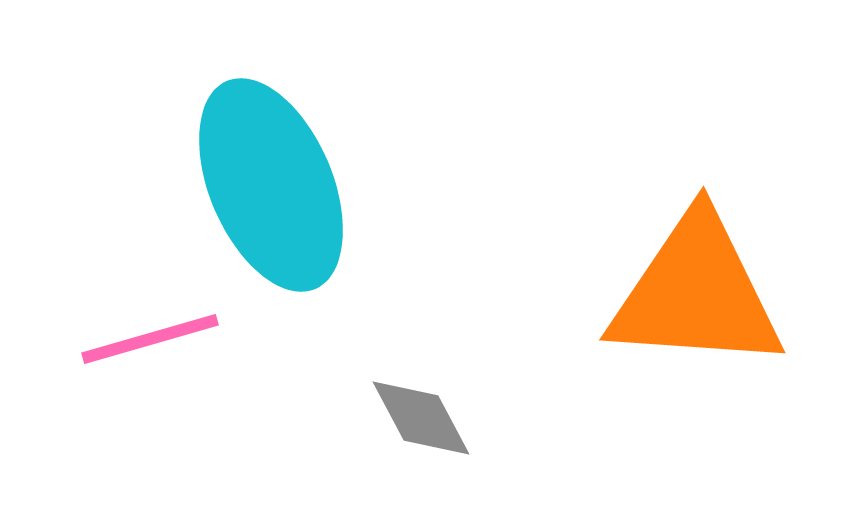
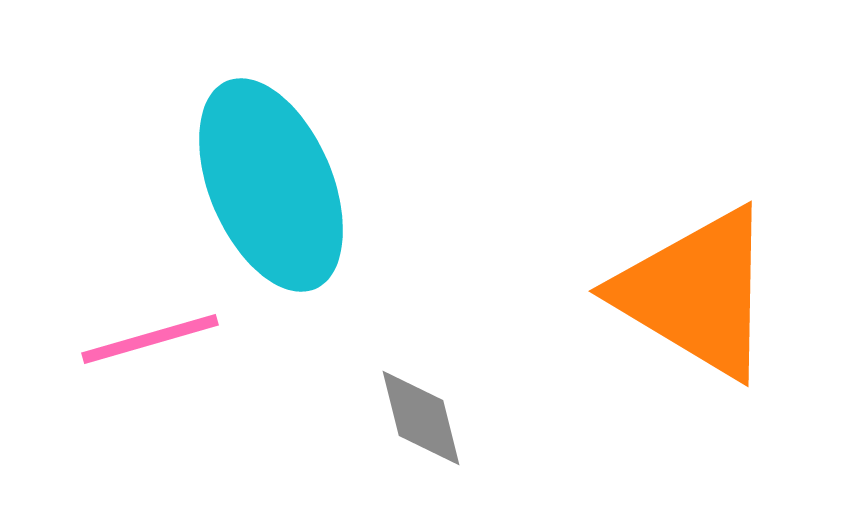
orange triangle: rotated 27 degrees clockwise
gray diamond: rotated 14 degrees clockwise
